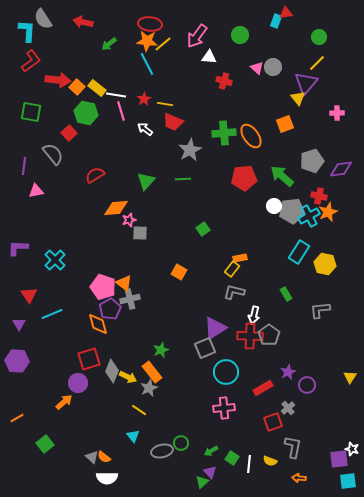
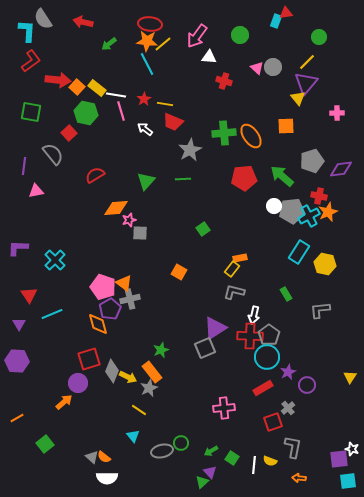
yellow line at (317, 63): moved 10 px left, 1 px up
orange square at (285, 124): moved 1 px right, 2 px down; rotated 18 degrees clockwise
cyan circle at (226, 372): moved 41 px right, 15 px up
white line at (249, 464): moved 5 px right, 1 px down
